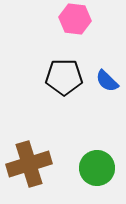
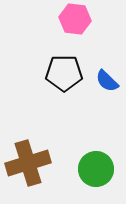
black pentagon: moved 4 px up
brown cross: moved 1 px left, 1 px up
green circle: moved 1 px left, 1 px down
